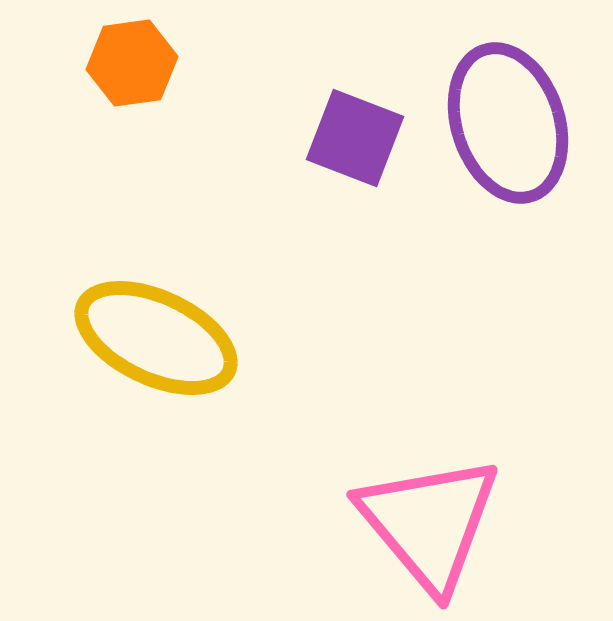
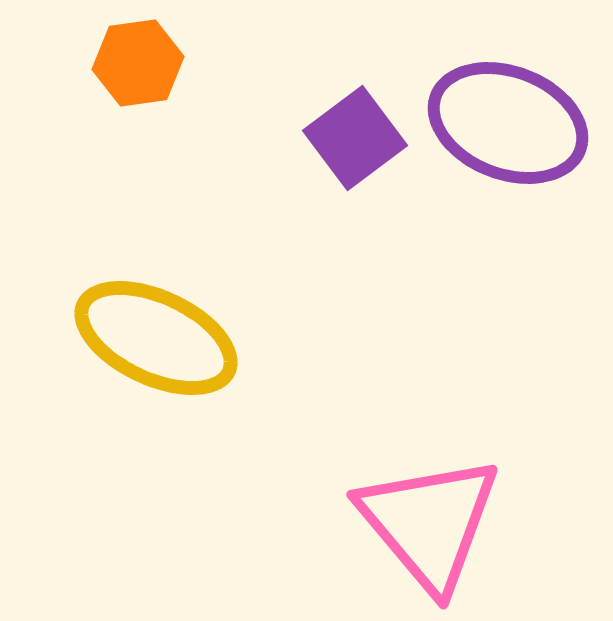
orange hexagon: moved 6 px right
purple ellipse: rotated 51 degrees counterclockwise
purple square: rotated 32 degrees clockwise
